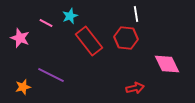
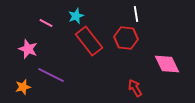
cyan star: moved 6 px right
pink star: moved 8 px right, 11 px down
red arrow: rotated 108 degrees counterclockwise
